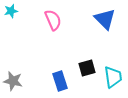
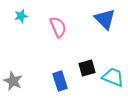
cyan star: moved 10 px right, 5 px down
pink semicircle: moved 5 px right, 7 px down
cyan trapezoid: rotated 60 degrees counterclockwise
gray star: rotated 12 degrees clockwise
